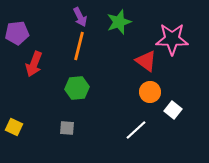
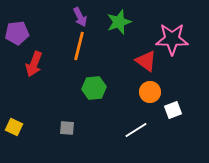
green hexagon: moved 17 px right
white square: rotated 30 degrees clockwise
white line: rotated 10 degrees clockwise
